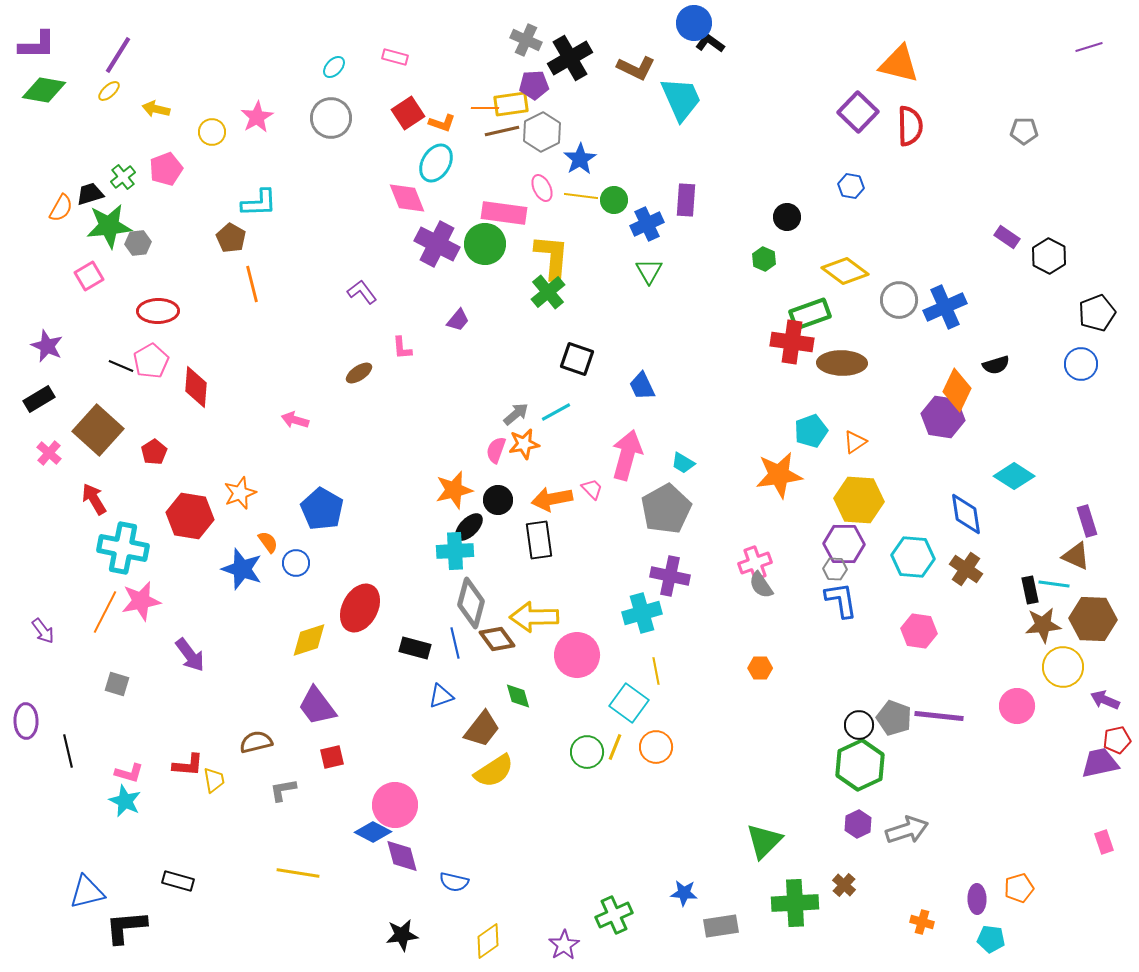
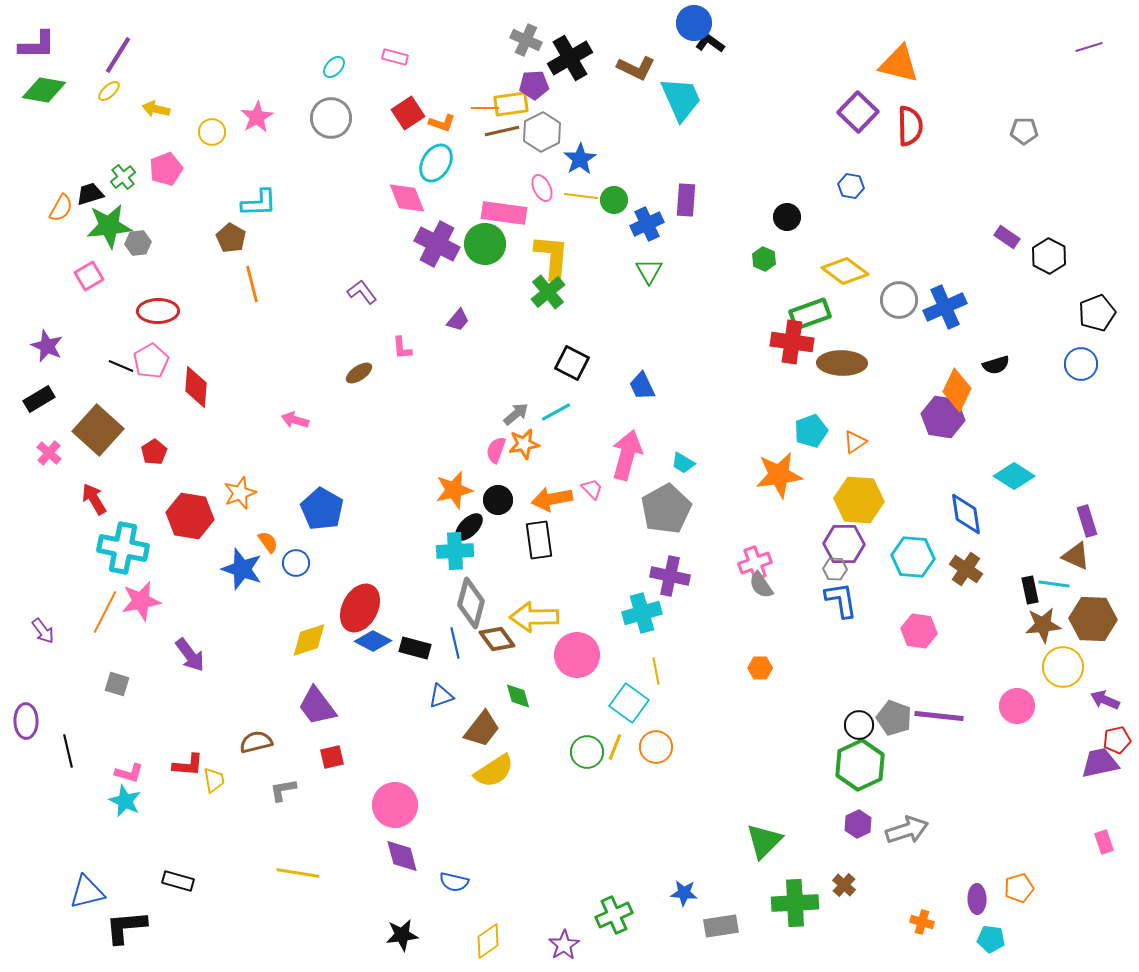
black square at (577, 359): moved 5 px left, 4 px down; rotated 8 degrees clockwise
blue diamond at (373, 832): moved 191 px up
